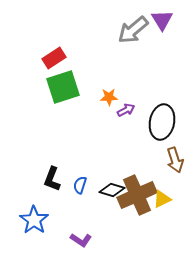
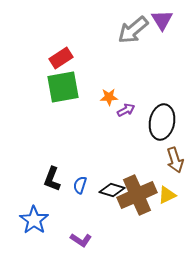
red rectangle: moved 7 px right
green square: rotated 8 degrees clockwise
yellow triangle: moved 5 px right, 4 px up
